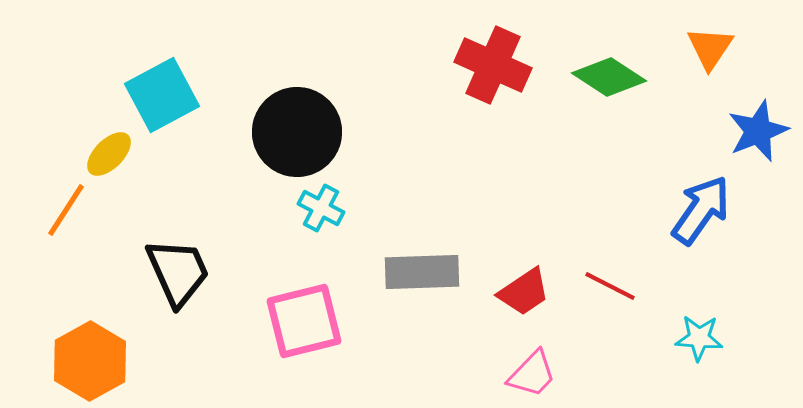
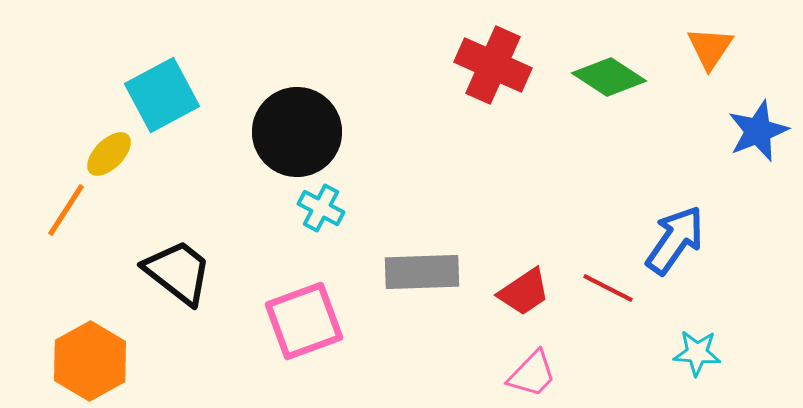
blue arrow: moved 26 px left, 30 px down
black trapezoid: rotated 28 degrees counterclockwise
red line: moved 2 px left, 2 px down
pink square: rotated 6 degrees counterclockwise
cyan star: moved 2 px left, 15 px down
